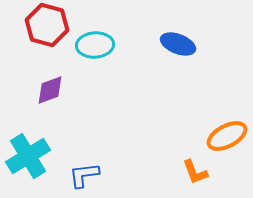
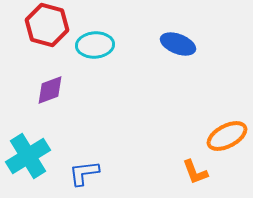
blue L-shape: moved 2 px up
